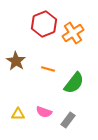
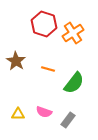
red hexagon: rotated 20 degrees counterclockwise
